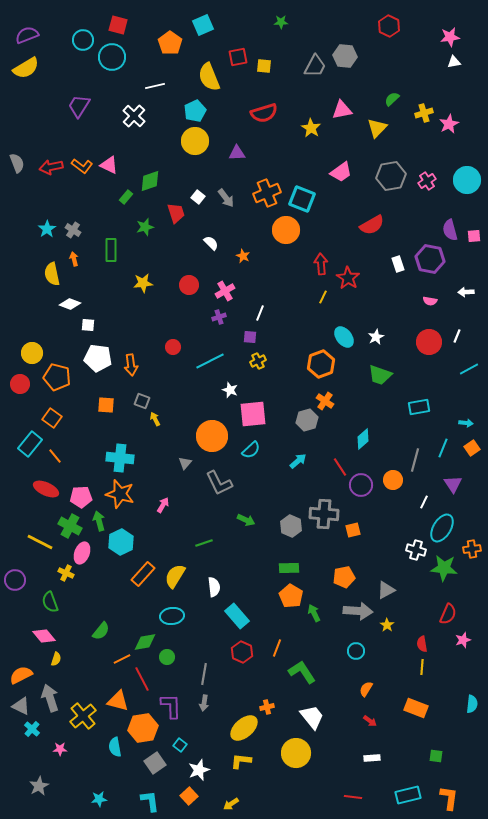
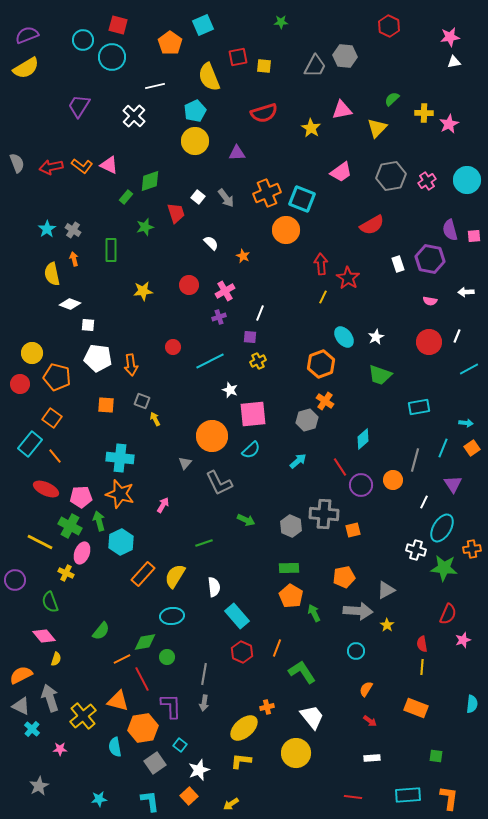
yellow cross at (424, 113): rotated 18 degrees clockwise
yellow star at (143, 283): moved 8 px down
cyan rectangle at (408, 795): rotated 10 degrees clockwise
